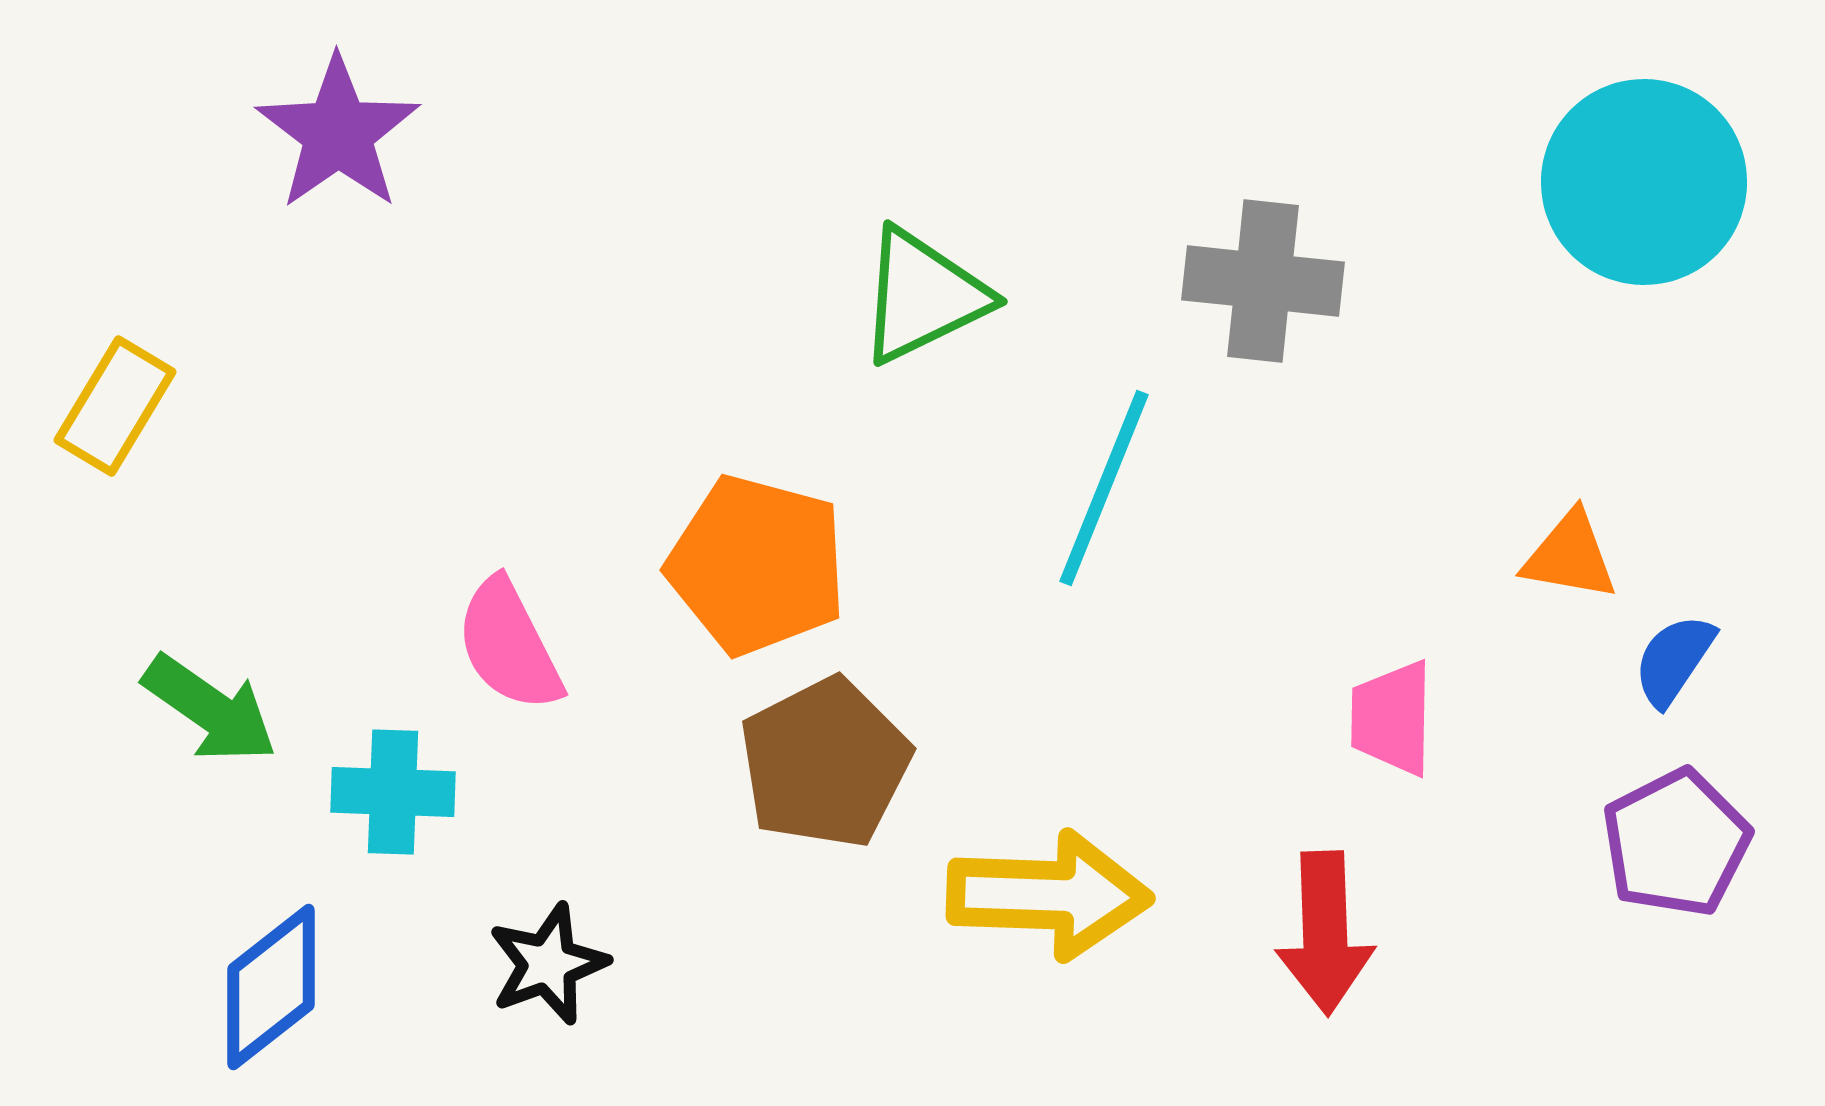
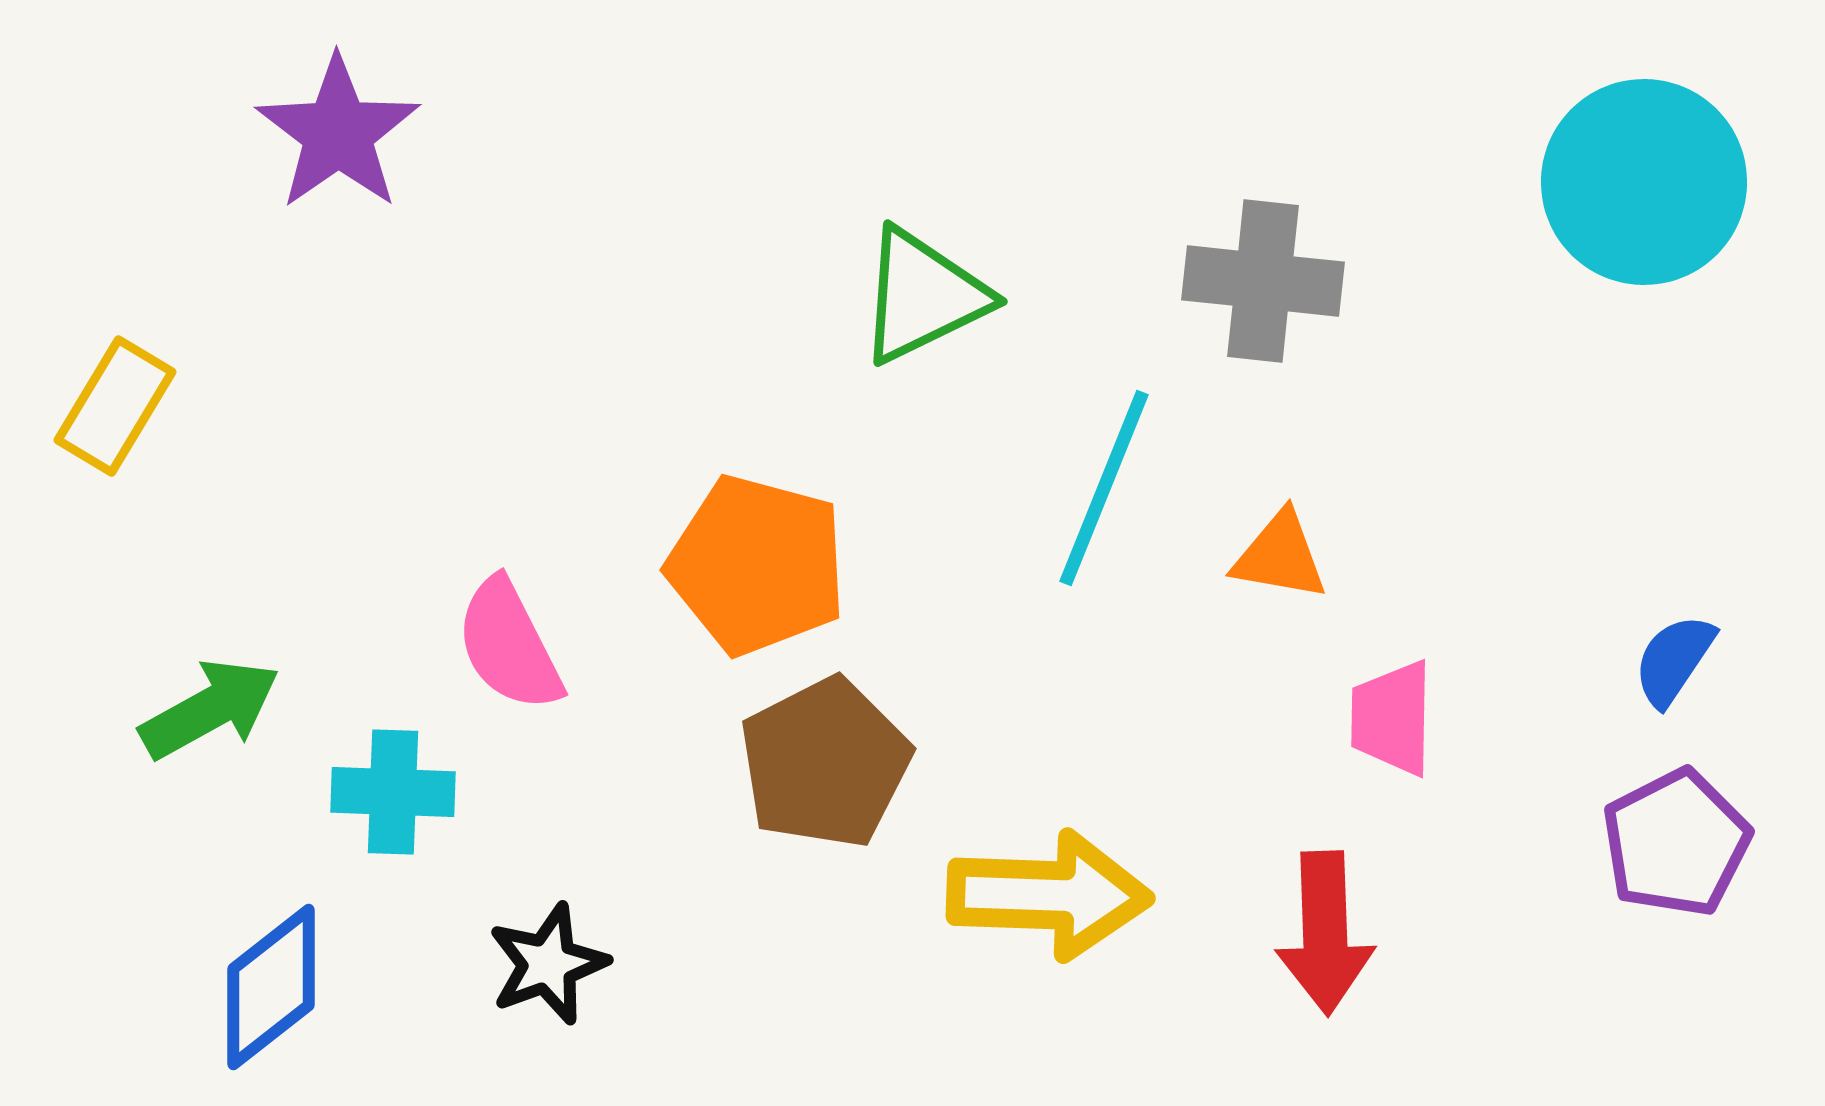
orange triangle: moved 290 px left
green arrow: rotated 64 degrees counterclockwise
